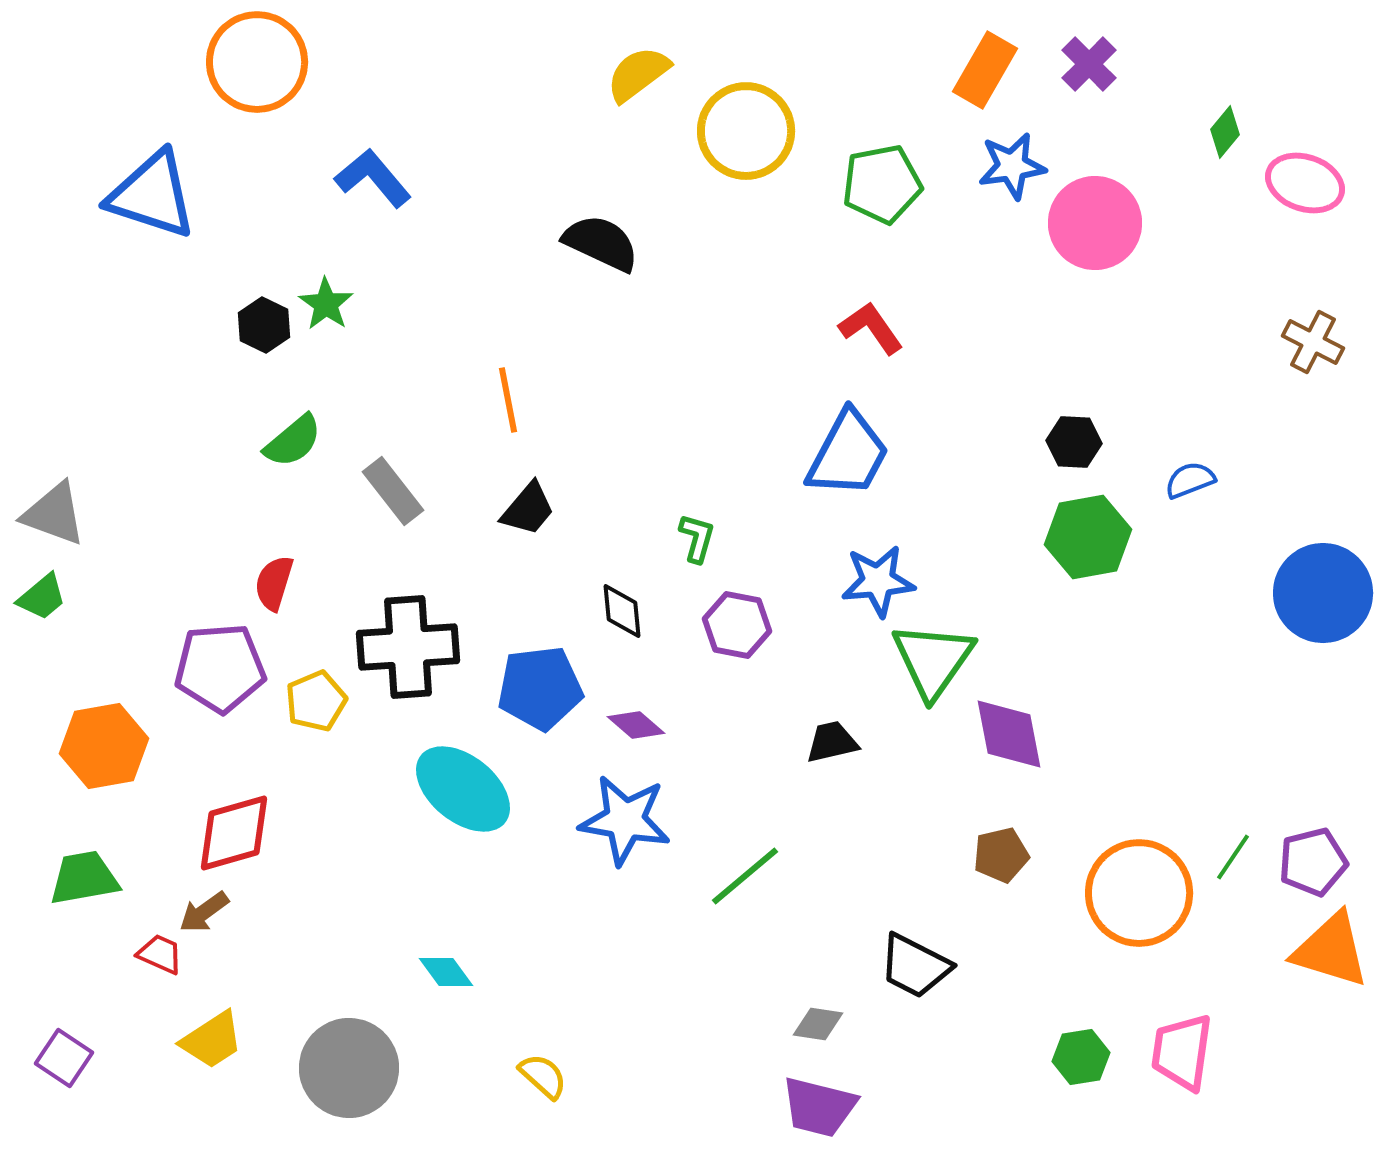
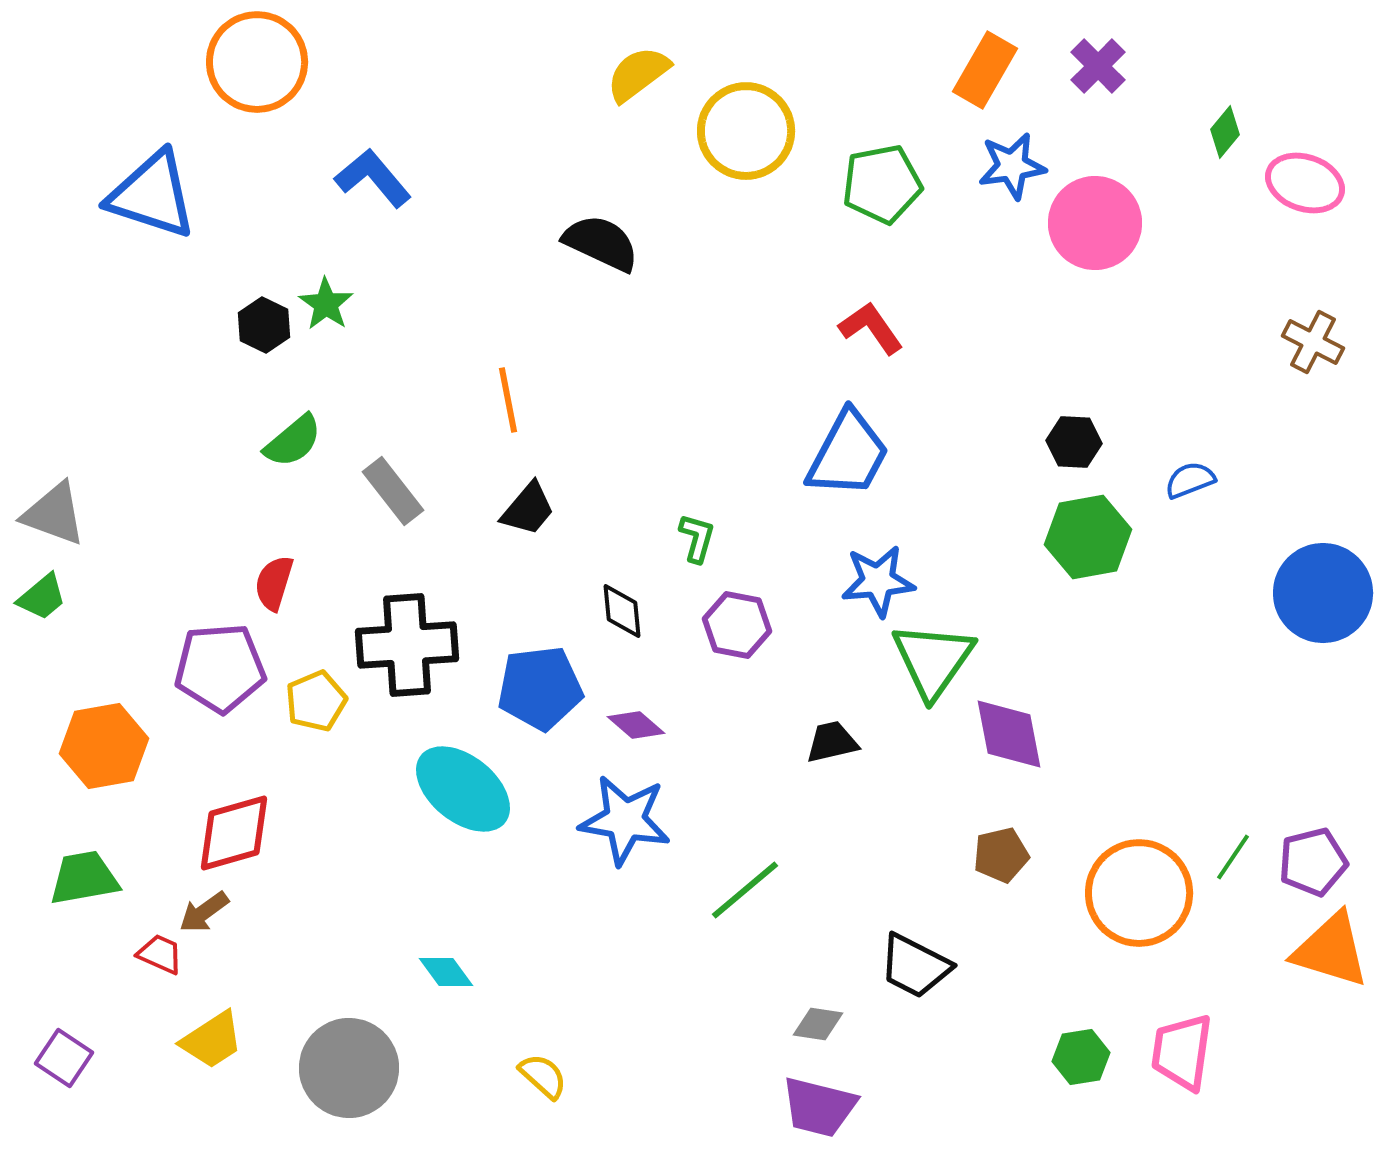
purple cross at (1089, 64): moved 9 px right, 2 px down
black cross at (408, 647): moved 1 px left, 2 px up
green line at (745, 876): moved 14 px down
